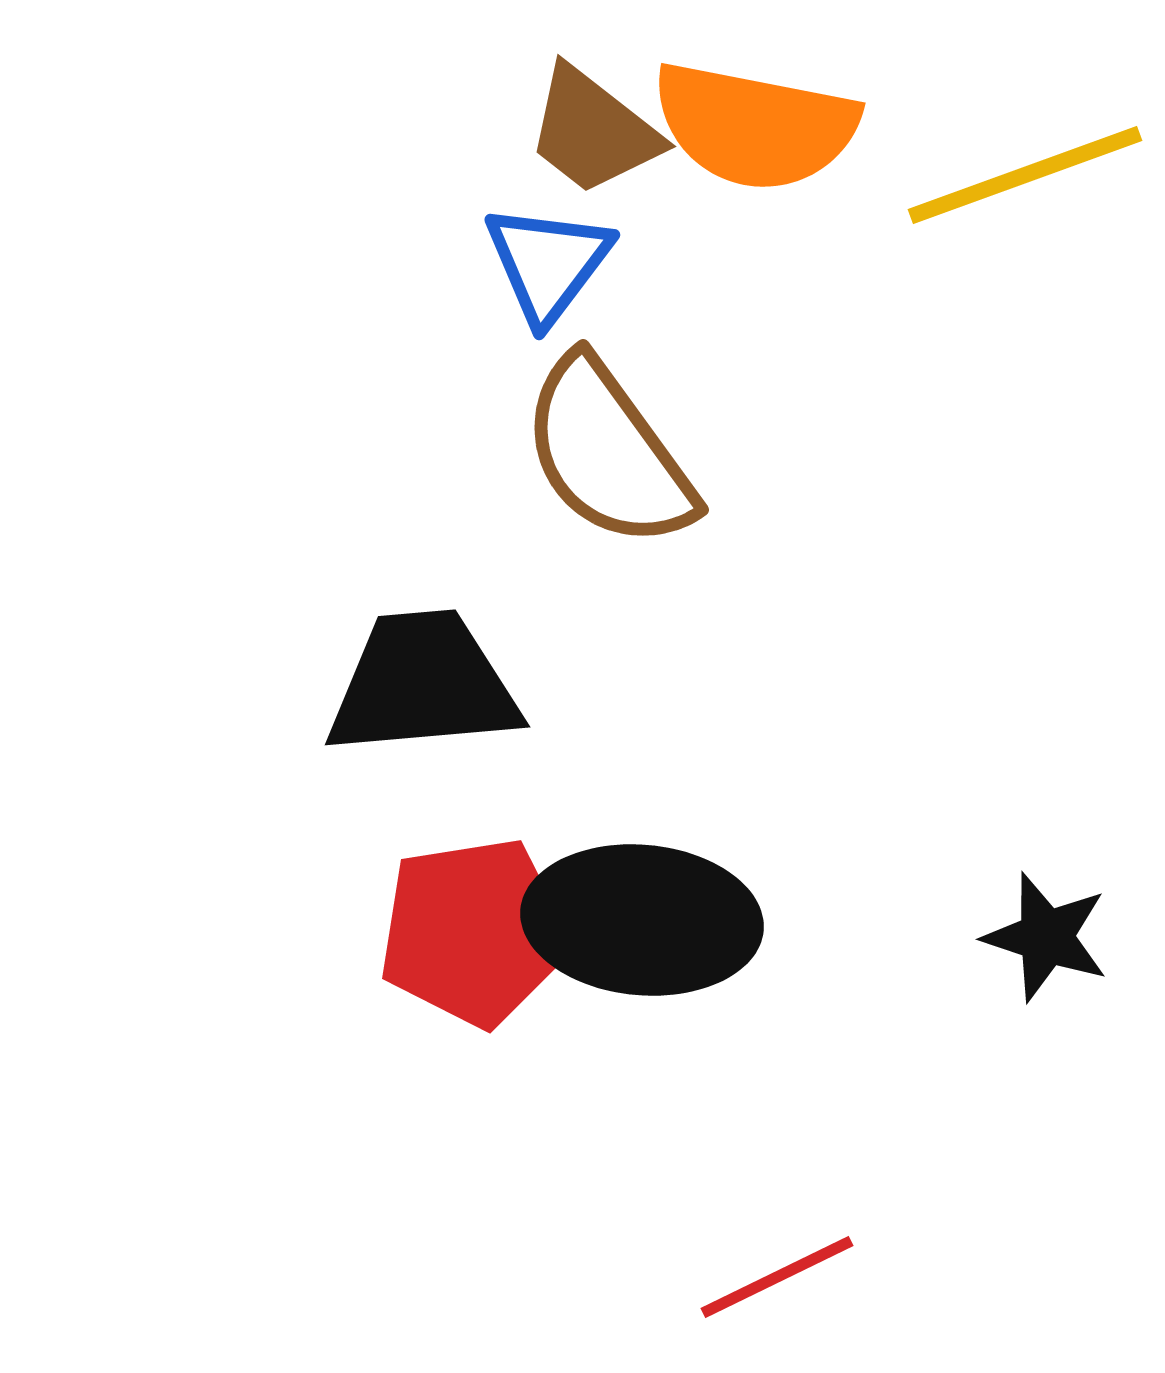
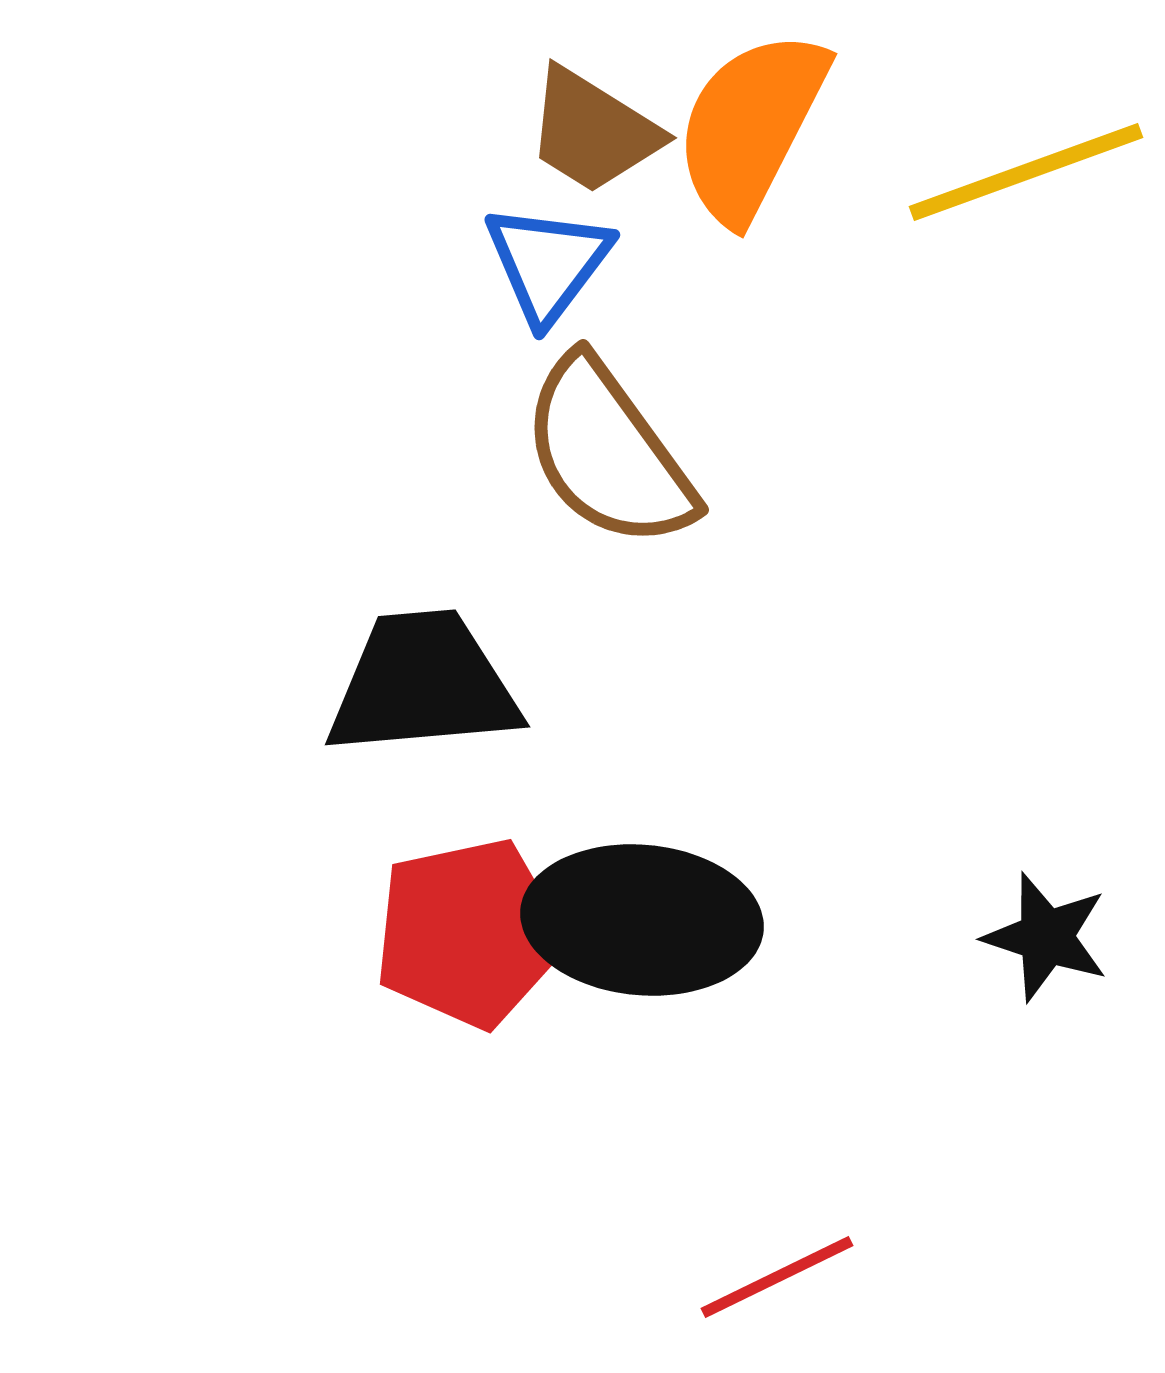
orange semicircle: moved 4 px left; rotated 106 degrees clockwise
brown trapezoid: rotated 6 degrees counterclockwise
yellow line: moved 1 px right, 3 px up
red pentagon: moved 5 px left, 1 px down; rotated 3 degrees counterclockwise
